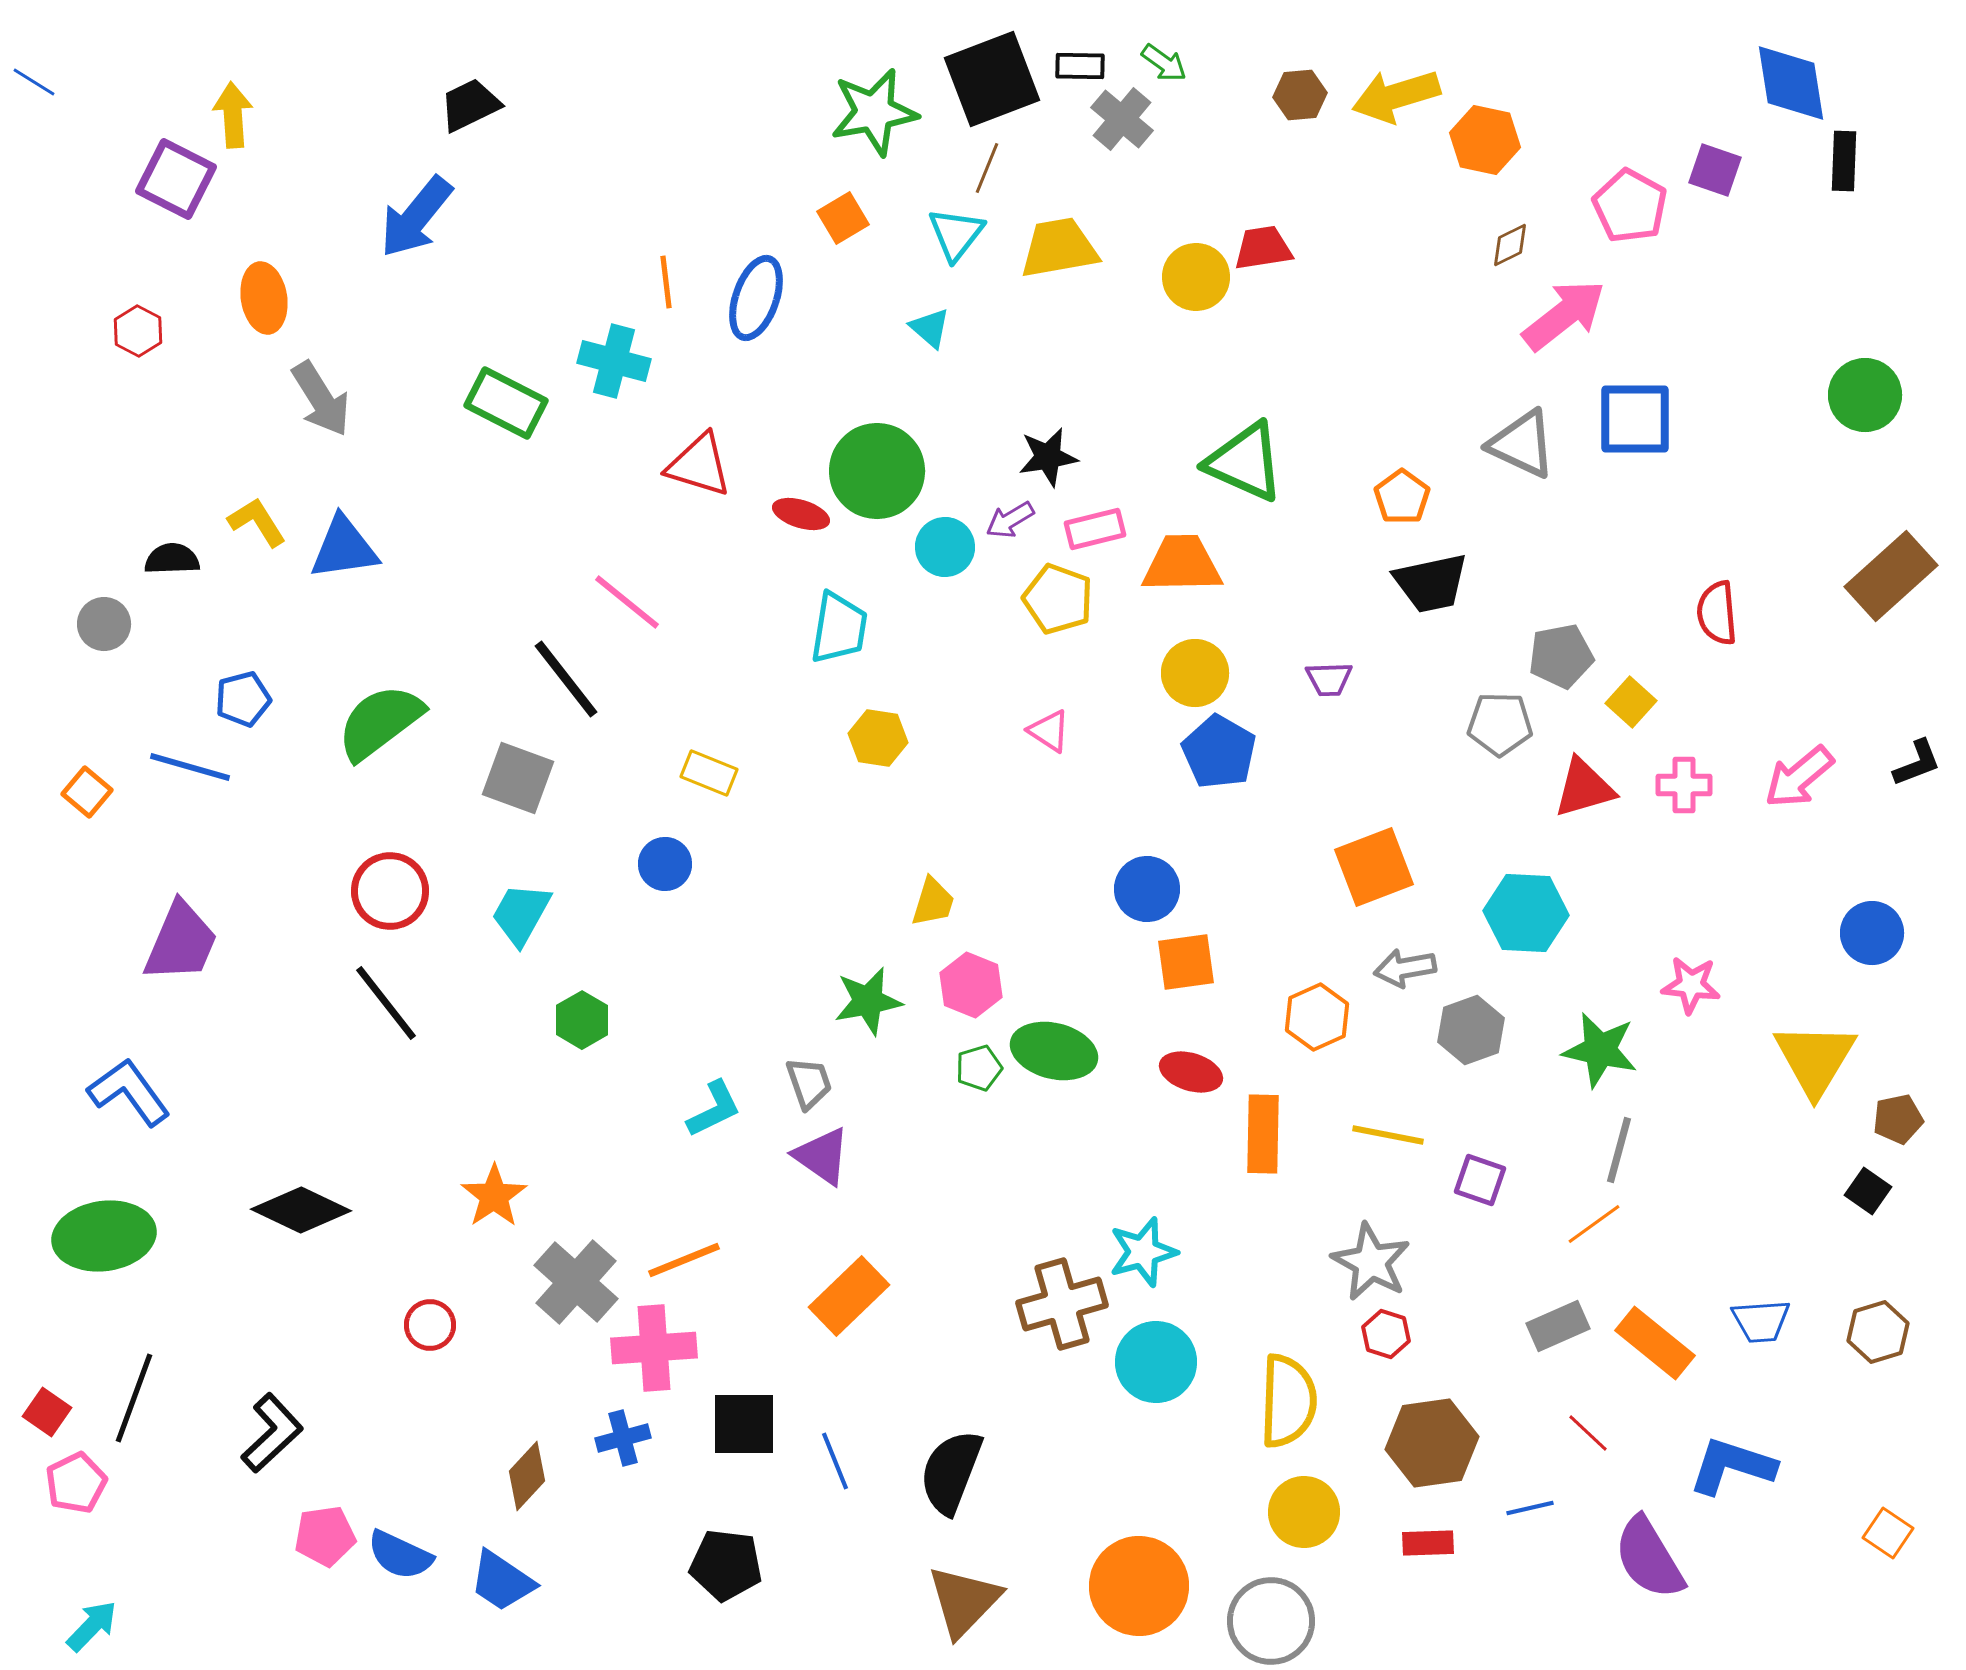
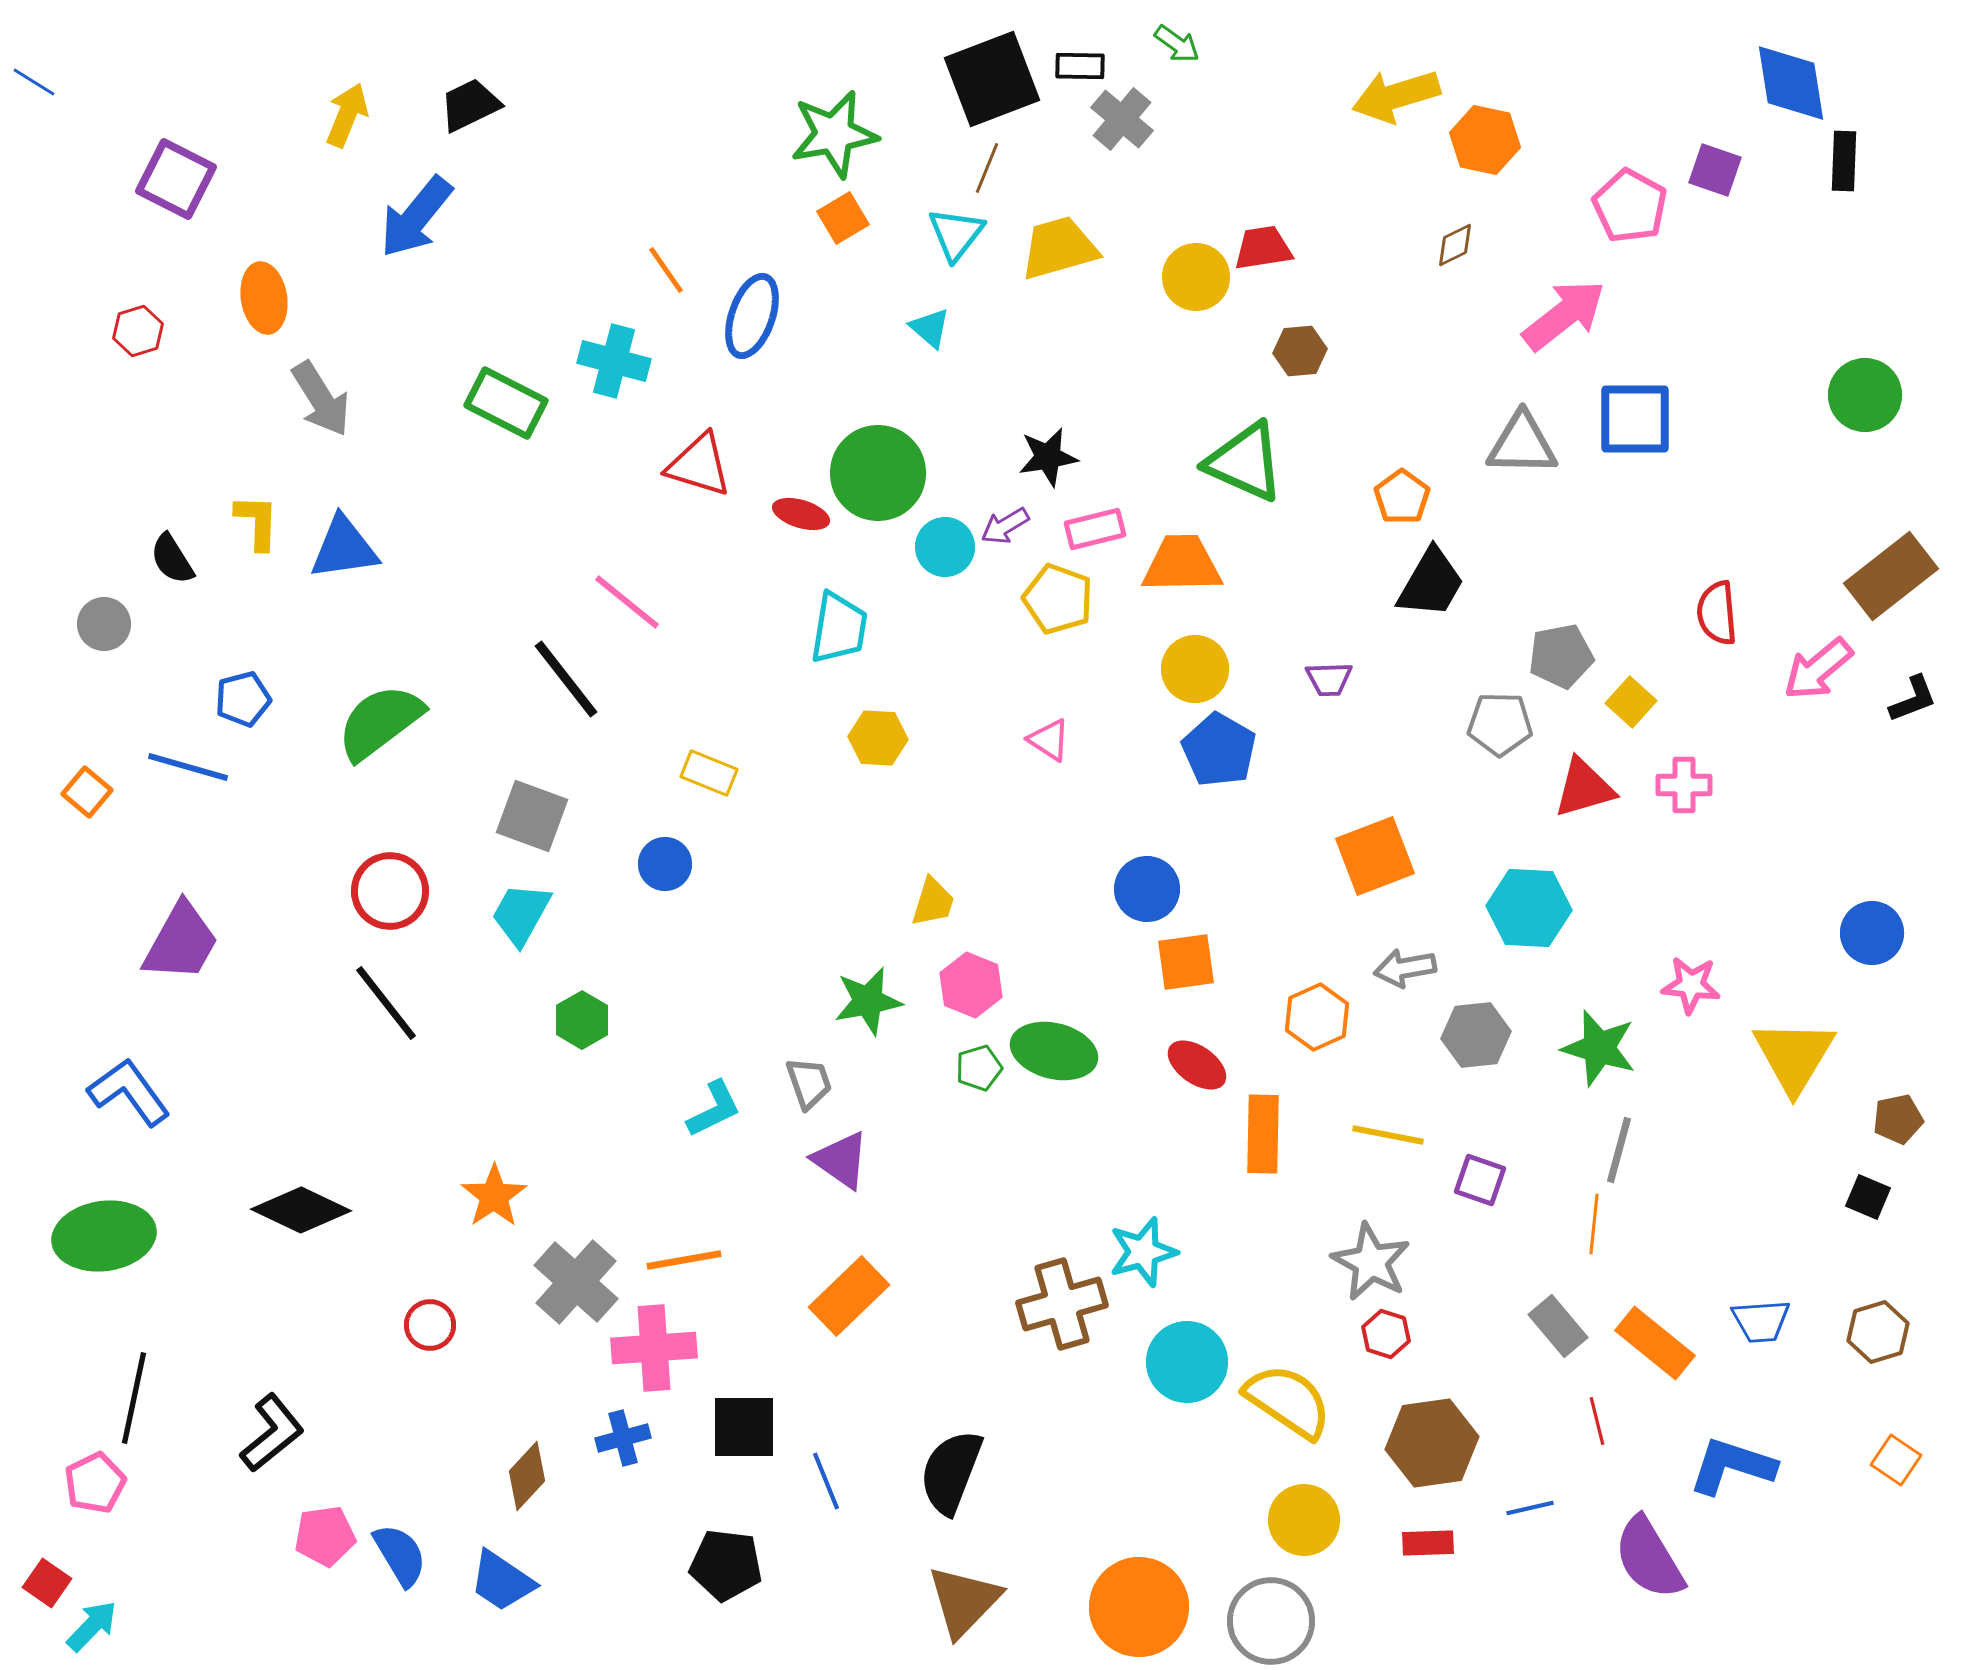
green arrow at (1164, 63): moved 13 px right, 19 px up
brown hexagon at (1300, 95): moved 256 px down
green star at (874, 112): moved 40 px left, 22 px down
yellow arrow at (233, 115): moved 114 px right; rotated 26 degrees clockwise
brown diamond at (1510, 245): moved 55 px left
yellow trapezoid at (1059, 248): rotated 6 degrees counterclockwise
orange line at (666, 282): moved 12 px up; rotated 28 degrees counterclockwise
blue ellipse at (756, 298): moved 4 px left, 18 px down
red hexagon at (138, 331): rotated 15 degrees clockwise
gray triangle at (1522, 444): rotated 24 degrees counterclockwise
green circle at (877, 471): moved 1 px right, 2 px down
purple arrow at (1010, 520): moved 5 px left, 6 px down
yellow L-shape at (257, 522): rotated 34 degrees clockwise
black semicircle at (172, 559): rotated 120 degrees counterclockwise
brown rectangle at (1891, 576): rotated 4 degrees clockwise
black trapezoid at (1431, 583): rotated 48 degrees counterclockwise
yellow circle at (1195, 673): moved 4 px up
pink triangle at (1049, 731): moved 9 px down
yellow hexagon at (878, 738): rotated 6 degrees counterclockwise
blue pentagon at (1219, 752): moved 2 px up
black L-shape at (1917, 763): moved 4 px left, 64 px up
blue line at (190, 767): moved 2 px left
pink arrow at (1799, 777): moved 19 px right, 108 px up
gray square at (518, 778): moved 14 px right, 38 px down
orange square at (1374, 867): moved 1 px right, 11 px up
cyan hexagon at (1526, 913): moved 3 px right, 5 px up
purple trapezoid at (181, 942): rotated 6 degrees clockwise
gray hexagon at (1471, 1030): moved 5 px right, 5 px down; rotated 14 degrees clockwise
green star at (1600, 1050): moved 1 px left, 2 px up; rotated 4 degrees clockwise
yellow triangle at (1815, 1059): moved 21 px left, 3 px up
red ellipse at (1191, 1072): moved 6 px right, 7 px up; rotated 18 degrees clockwise
purple triangle at (822, 1156): moved 19 px right, 4 px down
black square at (1868, 1191): moved 6 px down; rotated 12 degrees counterclockwise
orange line at (1594, 1224): rotated 48 degrees counterclockwise
orange line at (684, 1260): rotated 12 degrees clockwise
gray rectangle at (1558, 1326): rotated 74 degrees clockwise
cyan circle at (1156, 1362): moved 31 px right
black line at (134, 1398): rotated 8 degrees counterclockwise
yellow semicircle at (1288, 1401): rotated 58 degrees counterclockwise
red square at (47, 1412): moved 171 px down
black square at (744, 1424): moved 3 px down
black L-shape at (272, 1433): rotated 4 degrees clockwise
red line at (1588, 1433): moved 9 px right, 12 px up; rotated 33 degrees clockwise
blue line at (835, 1461): moved 9 px left, 20 px down
pink pentagon at (76, 1483): moved 19 px right
yellow circle at (1304, 1512): moved 8 px down
orange square at (1888, 1533): moved 8 px right, 73 px up
blue semicircle at (400, 1555): rotated 146 degrees counterclockwise
orange circle at (1139, 1586): moved 21 px down
